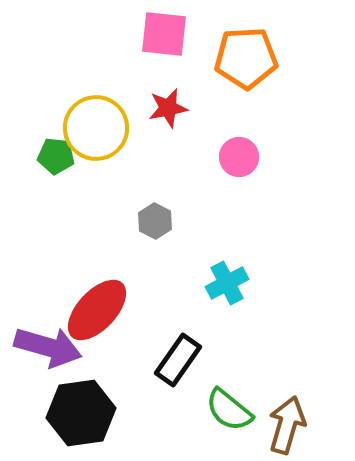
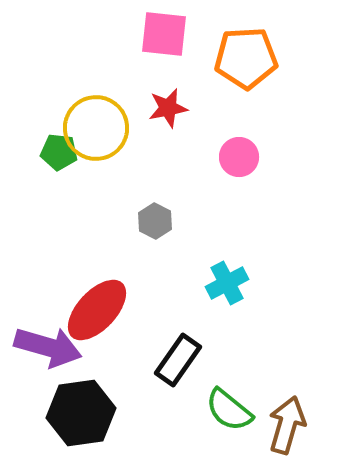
green pentagon: moved 3 px right, 4 px up
